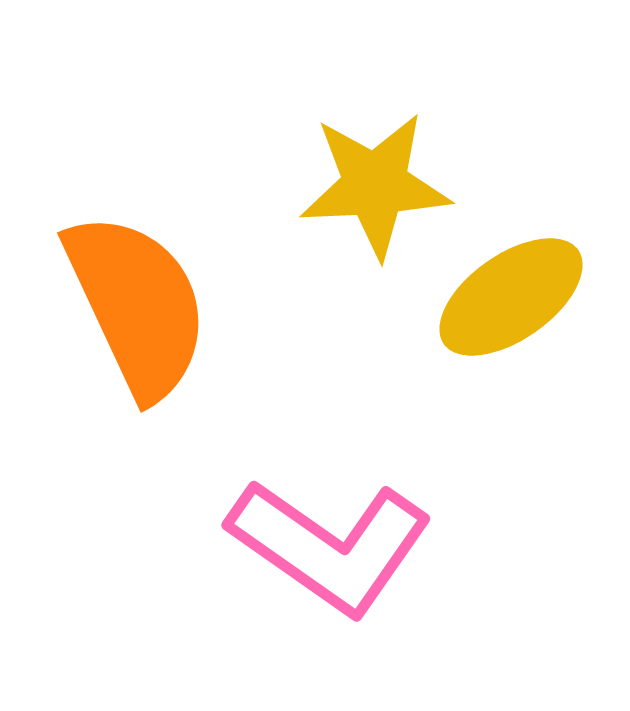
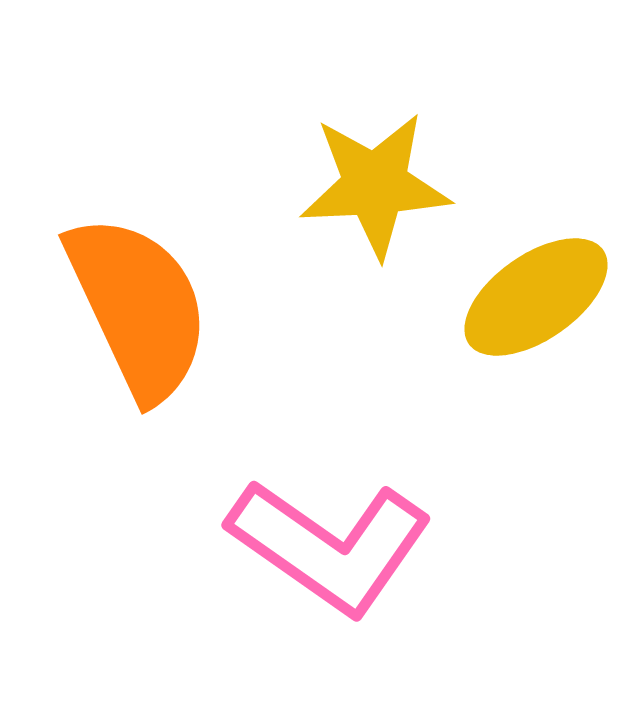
yellow ellipse: moved 25 px right
orange semicircle: moved 1 px right, 2 px down
